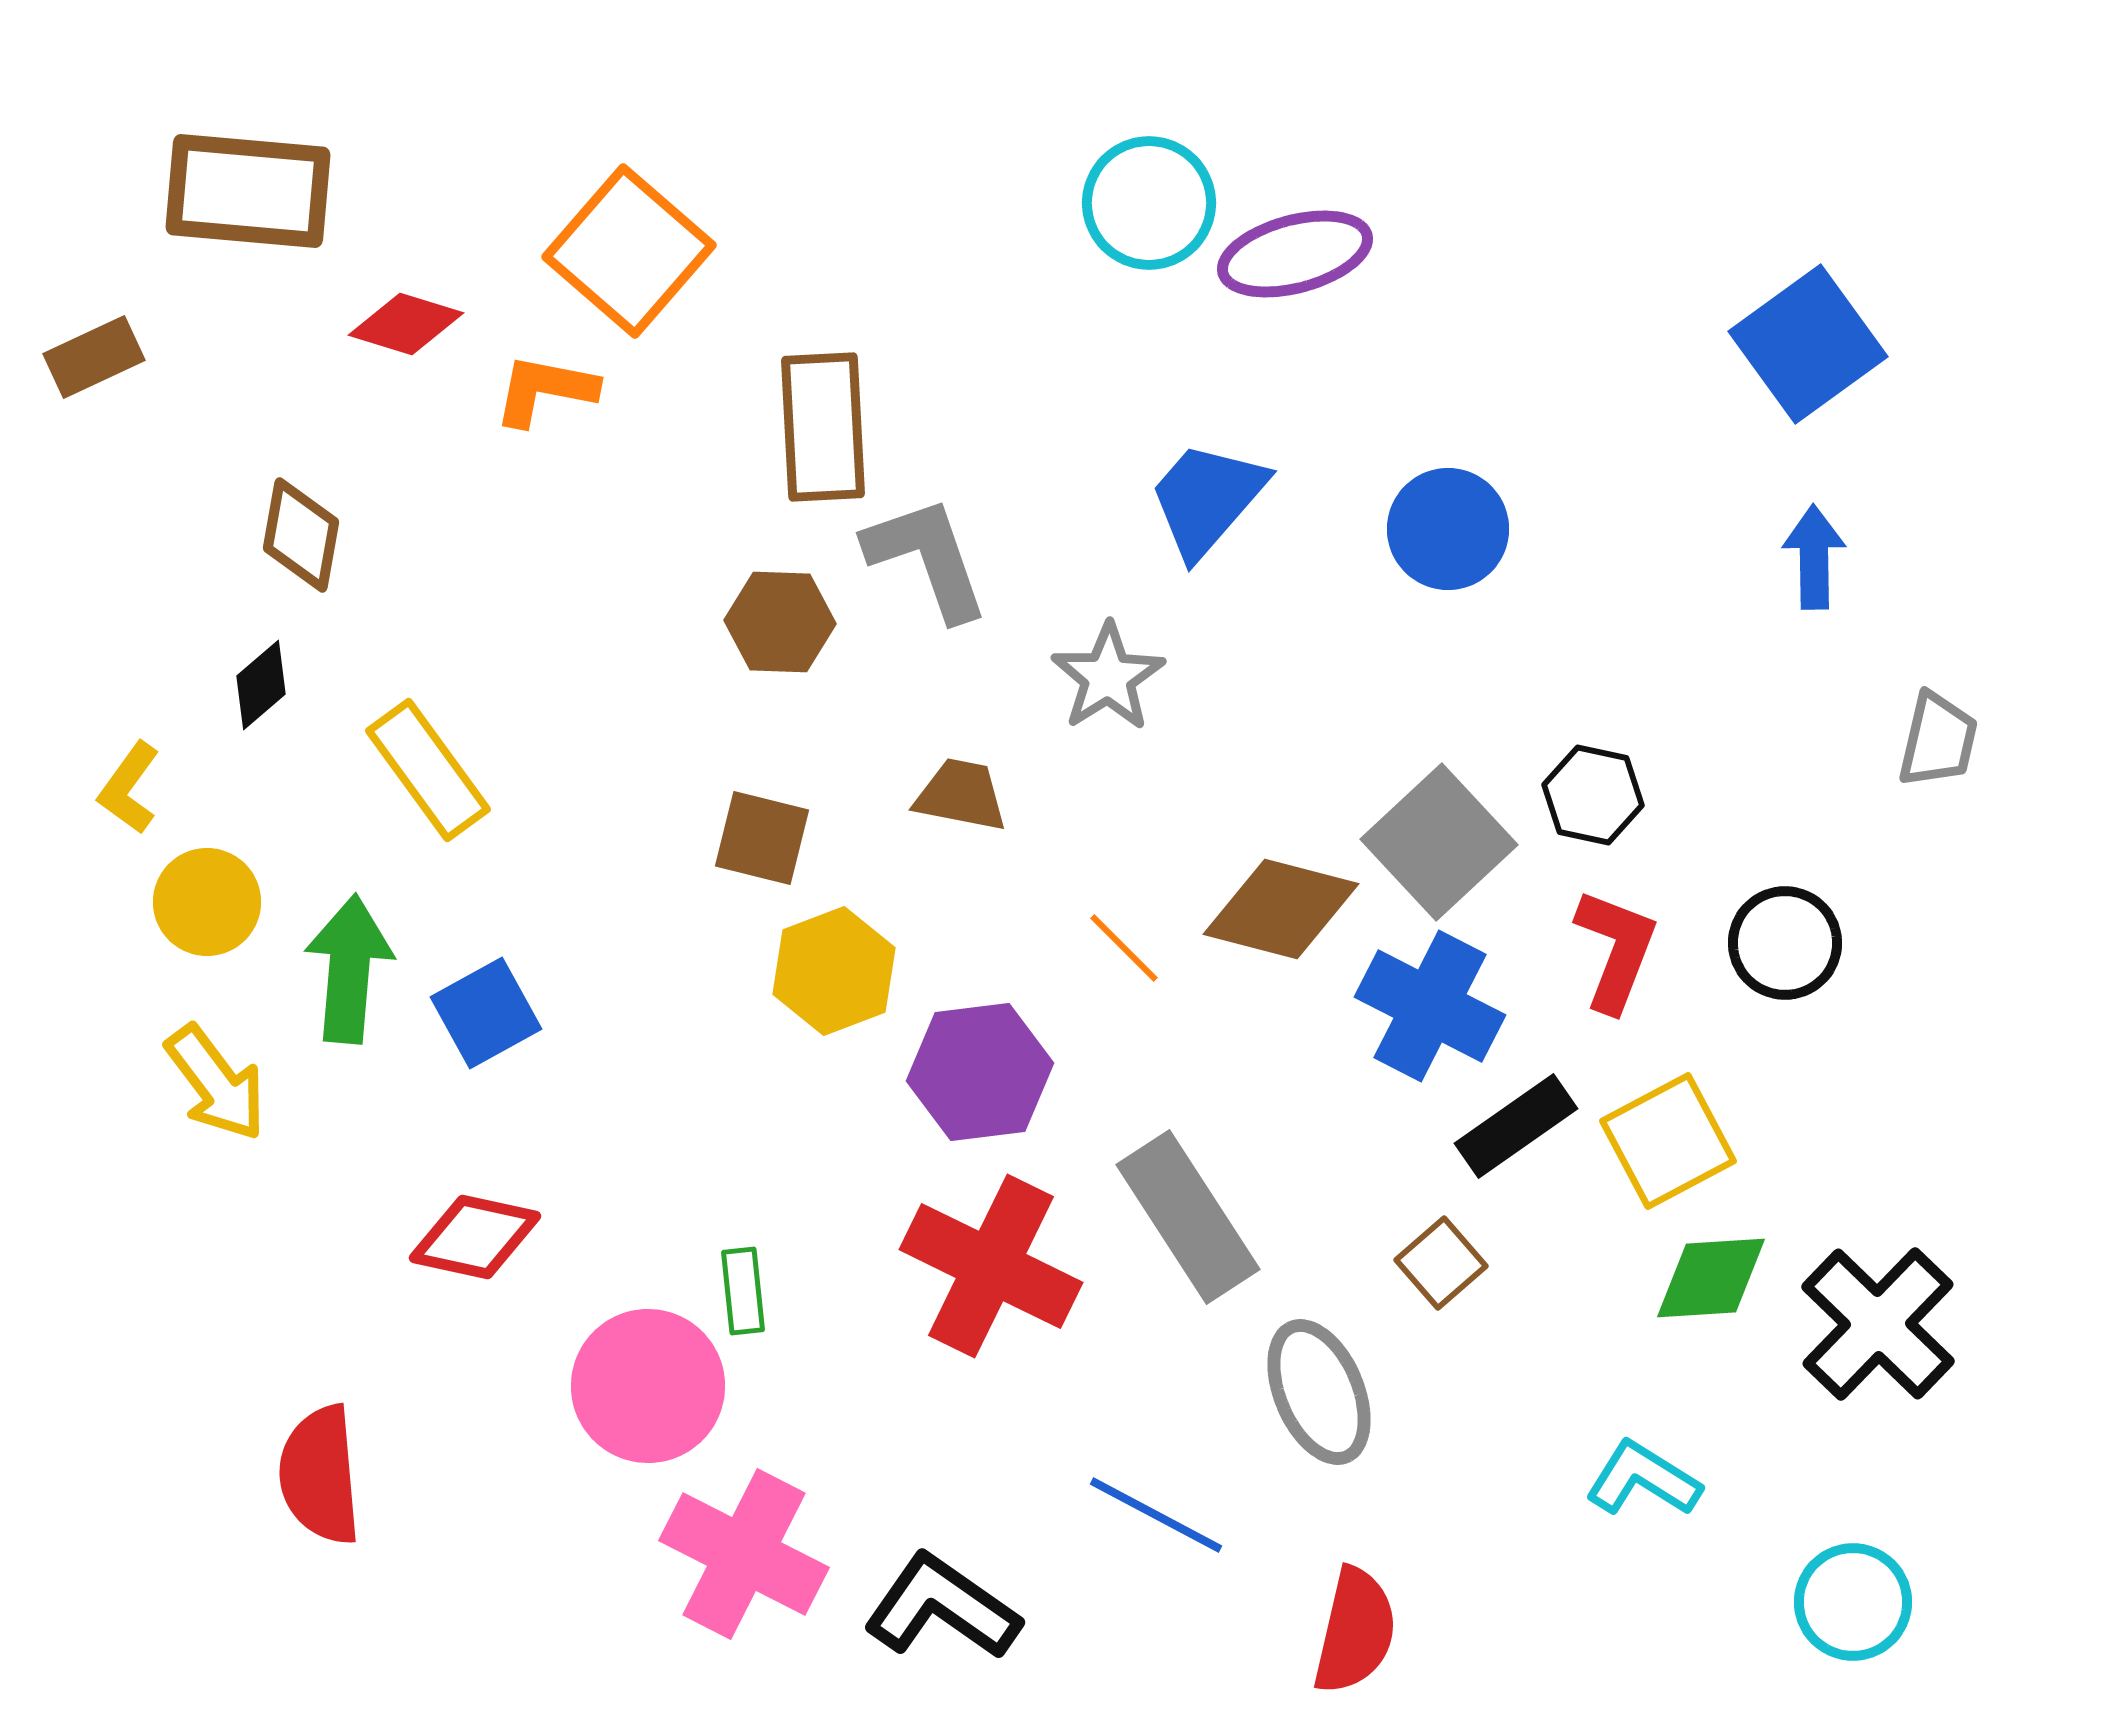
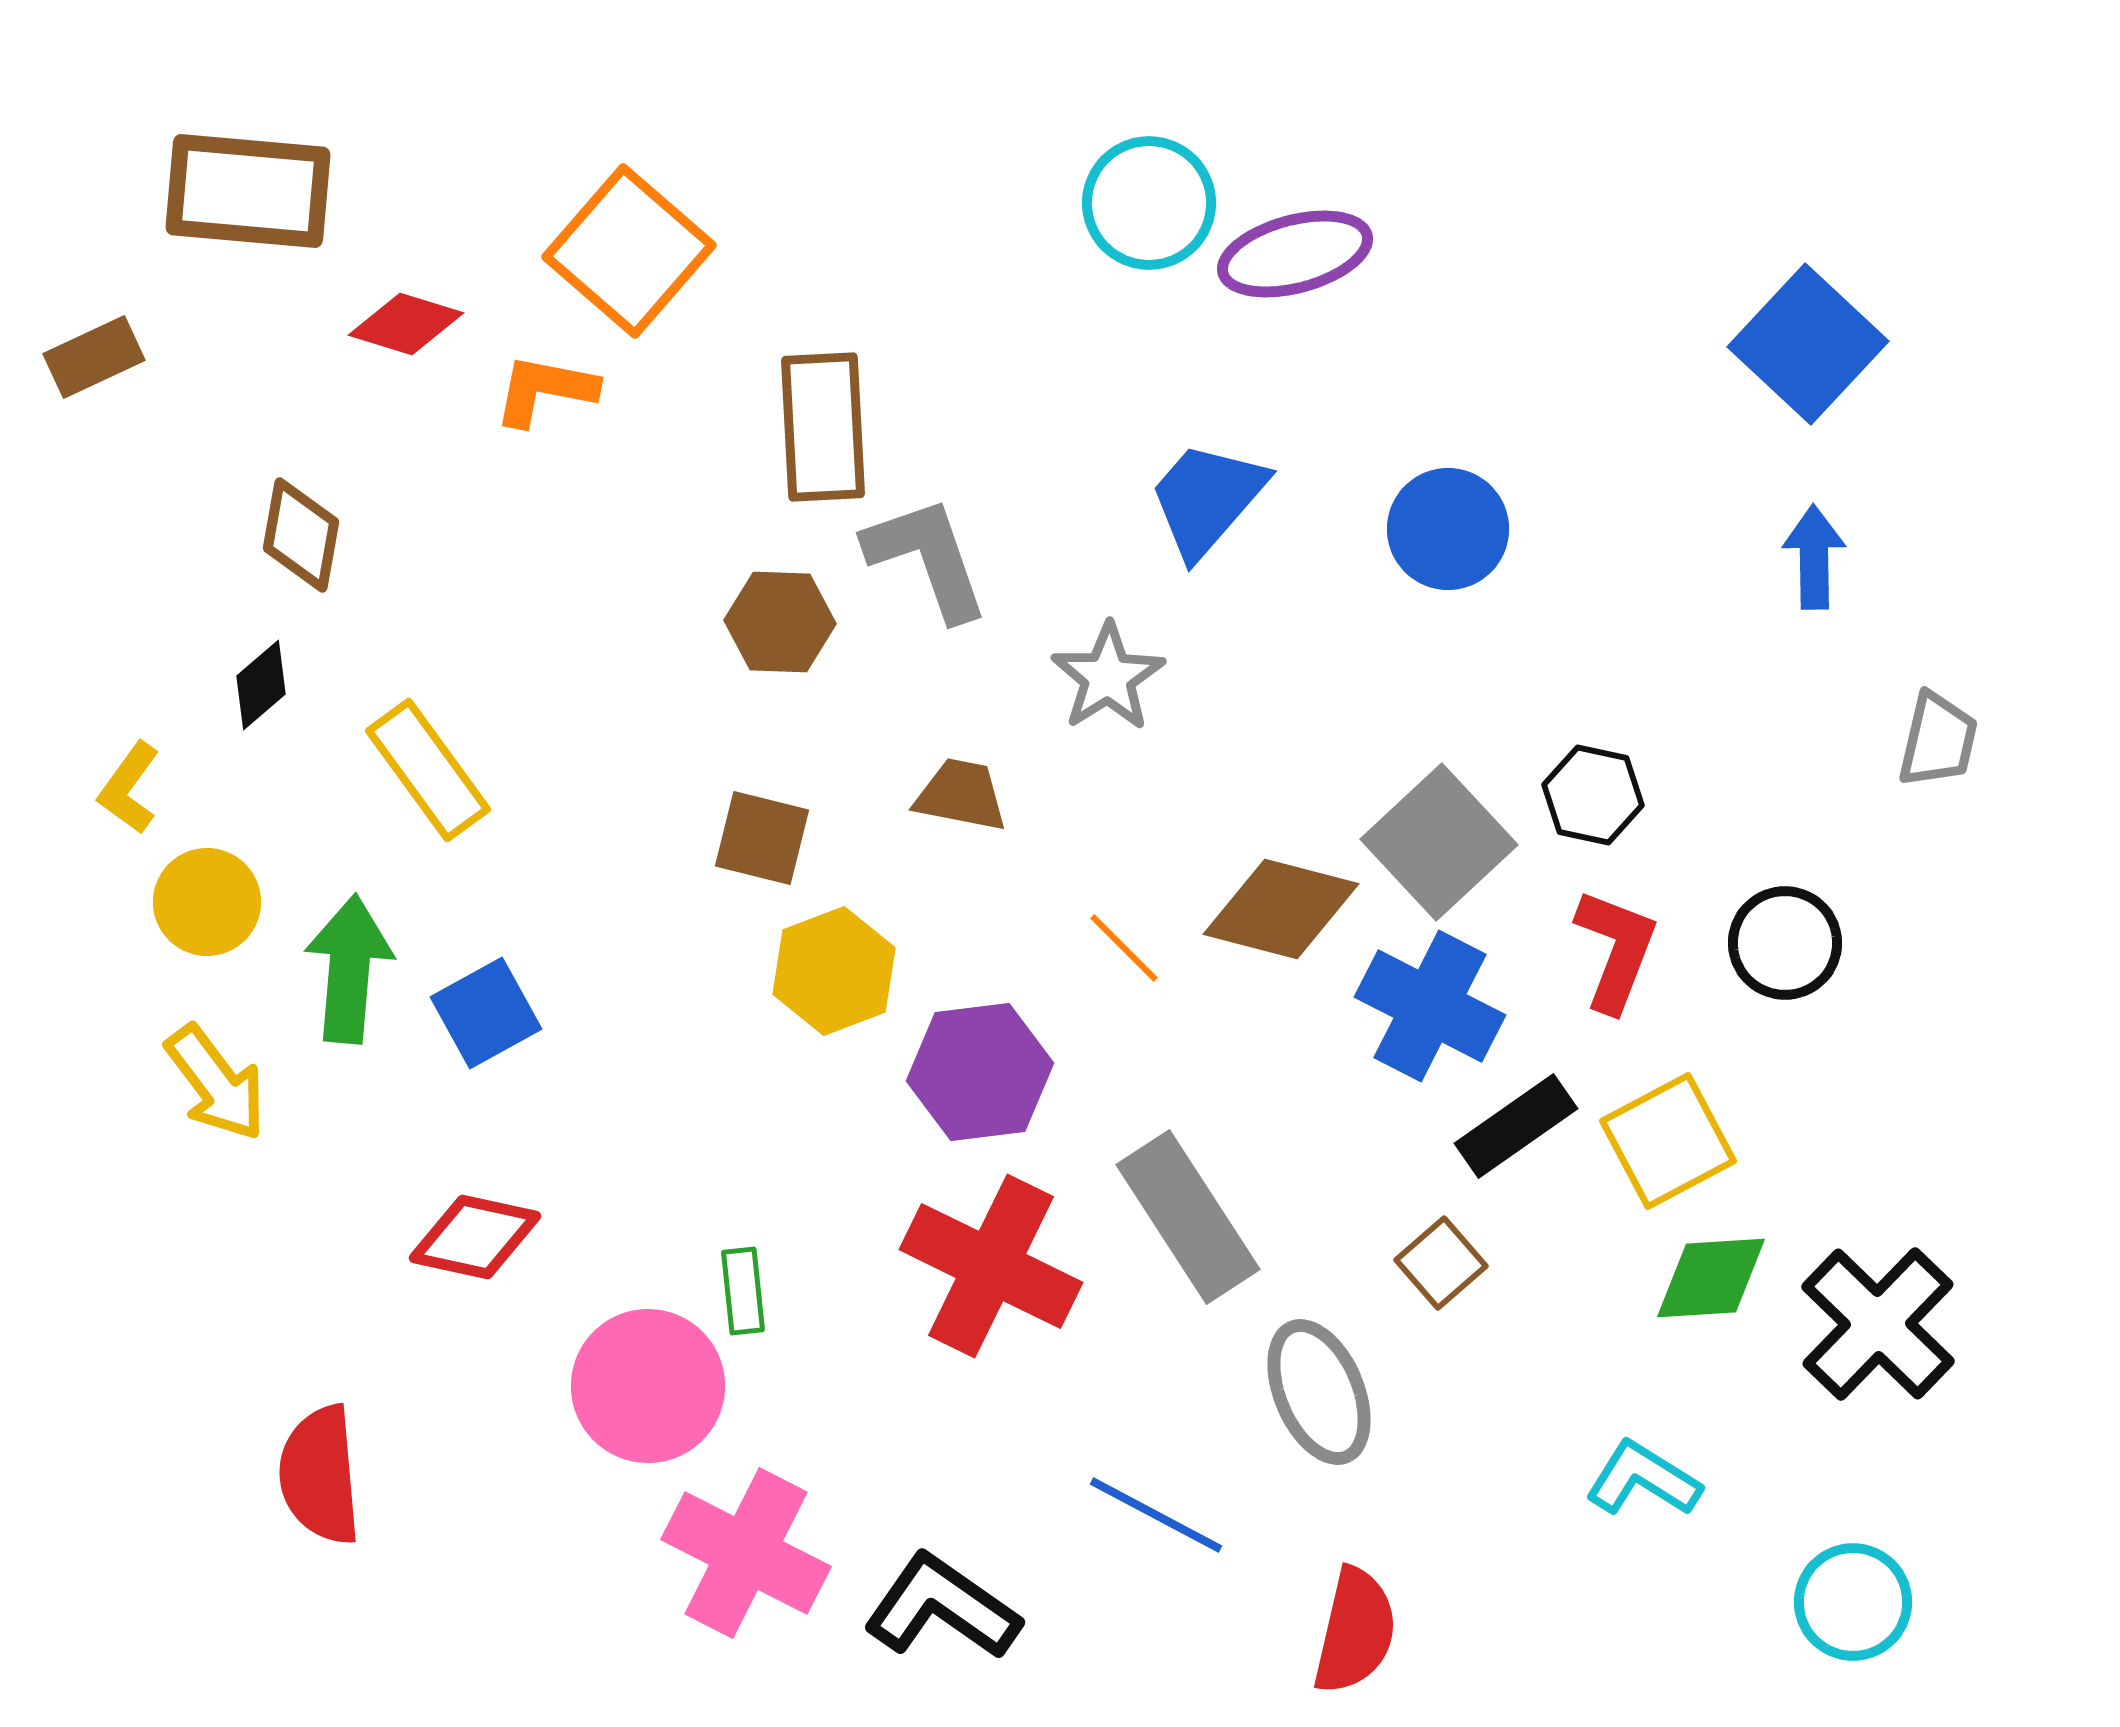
blue square at (1808, 344): rotated 11 degrees counterclockwise
pink cross at (744, 1554): moved 2 px right, 1 px up
